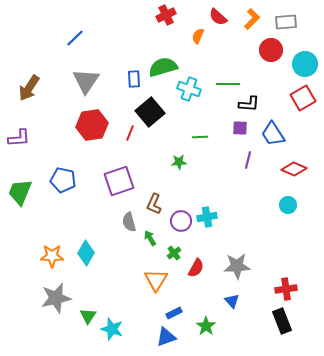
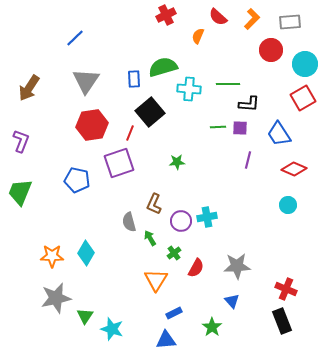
gray rectangle at (286, 22): moved 4 px right
cyan cross at (189, 89): rotated 15 degrees counterclockwise
blue trapezoid at (273, 134): moved 6 px right
green line at (200, 137): moved 18 px right, 10 px up
purple L-shape at (19, 138): moved 2 px right, 3 px down; rotated 65 degrees counterclockwise
green star at (179, 162): moved 2 px left
blue pentagon at (63, 180): moved 14 px right
purple square at (119, 181): moved 18 px up
red cross at (286, 289): rotated 30 degrees clockwise
green triangle at (88, 316): moved 3 px left
green star at (206, 326): moved 6 px right, 1 px down
blue triangle at (166, 337): moved 3 px down; rotated 15 degrees clockwise
